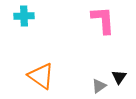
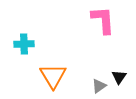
cyan cross: moved 28 px down
orange triangle: moved 12 px right; rotated 24 degrees clockwise
